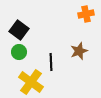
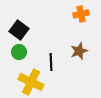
orange cross: moved 5 px left
yellow cross: rotated 10 degrees counterclockwise
